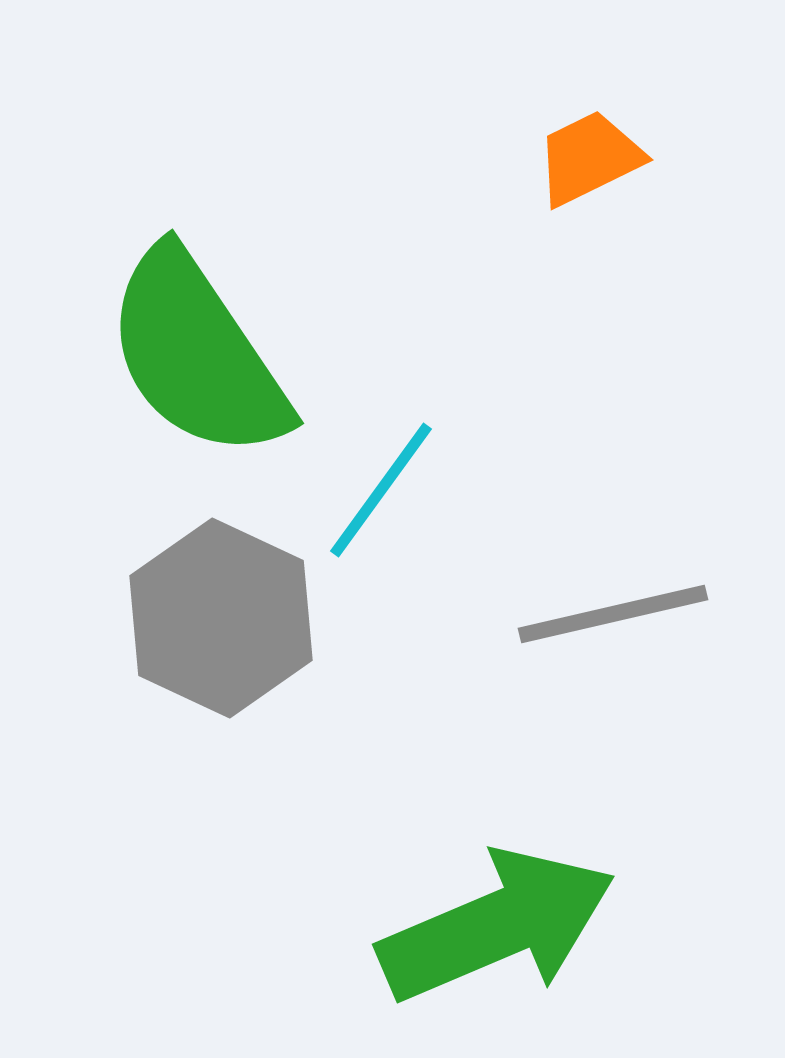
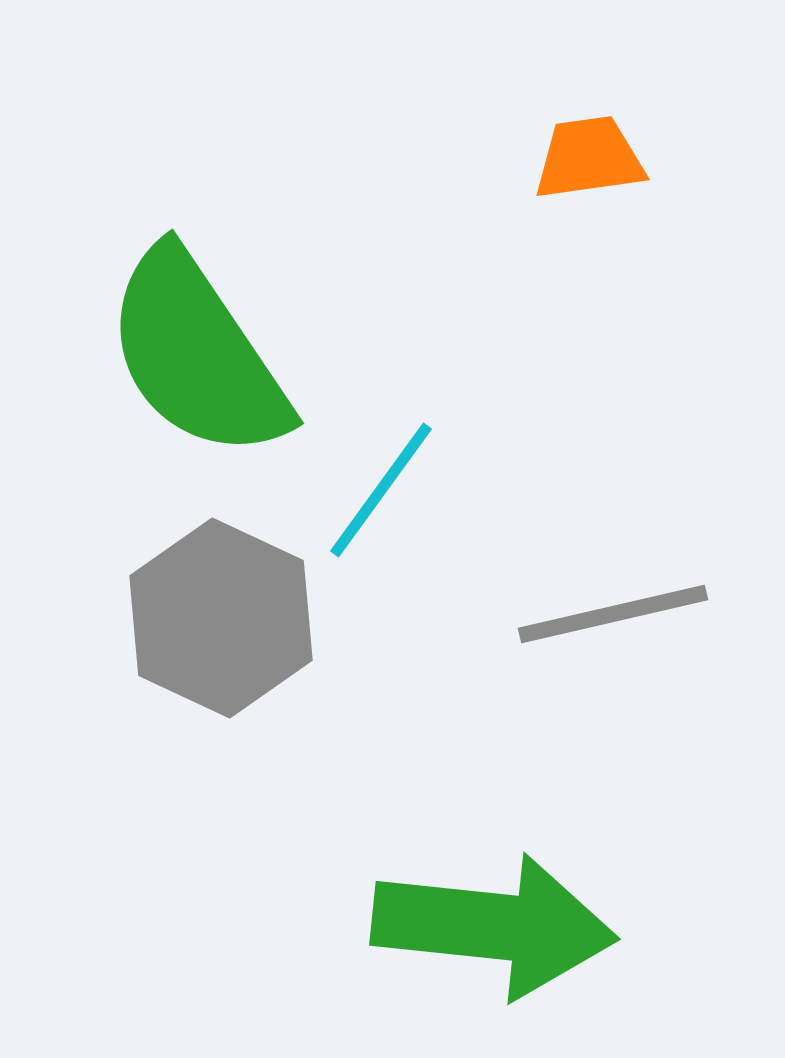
orange trapezoid: rotated 18 degrees clockwise
green arrow: moved 3 px left; rotated 29 degrees clockwise
